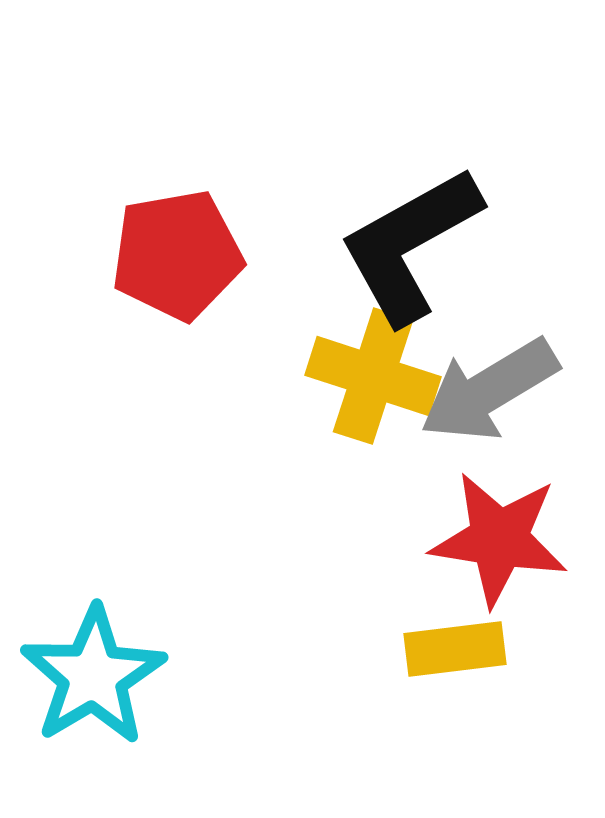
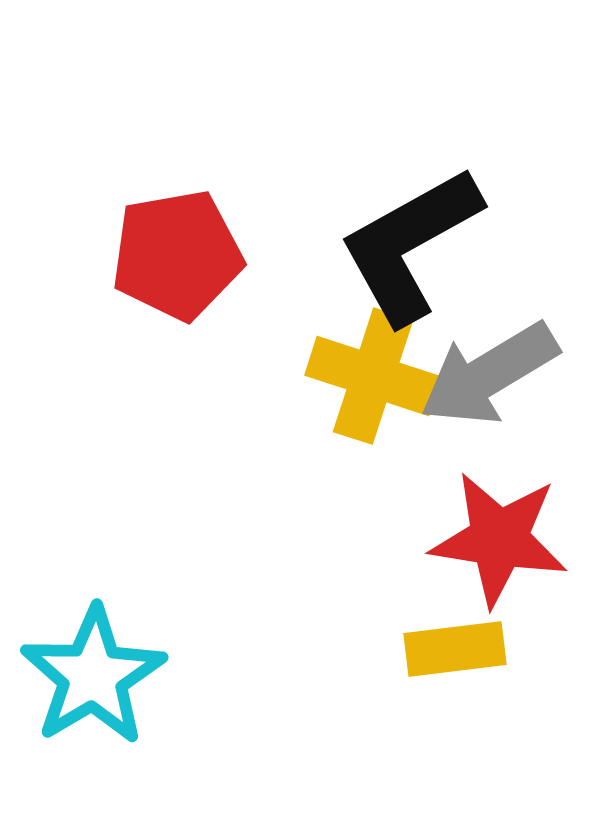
gray arrow: moved 16 px up
